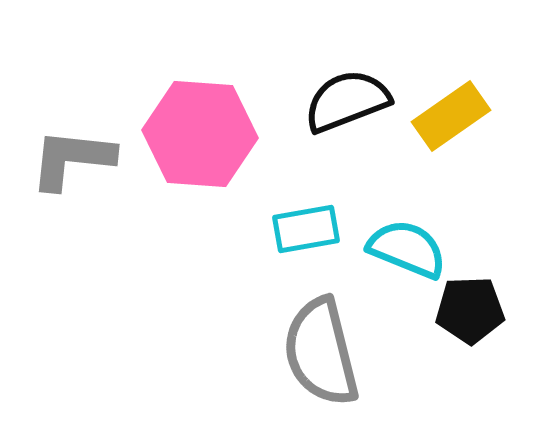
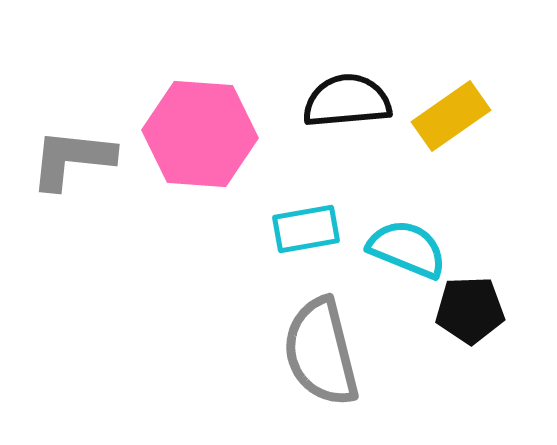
black semicircle: rotated 16 degrees clockwise
